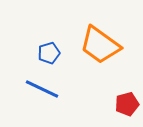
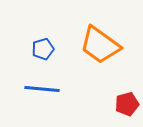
blue pentagon: moved 6 px left, 4 px up
blue line: rotated 20 degrees counterclockwise
